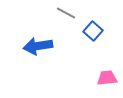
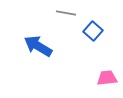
gray line: rotated 18 degrees counterclockwise
blue arrow: rotated 40 degrees clockwise
